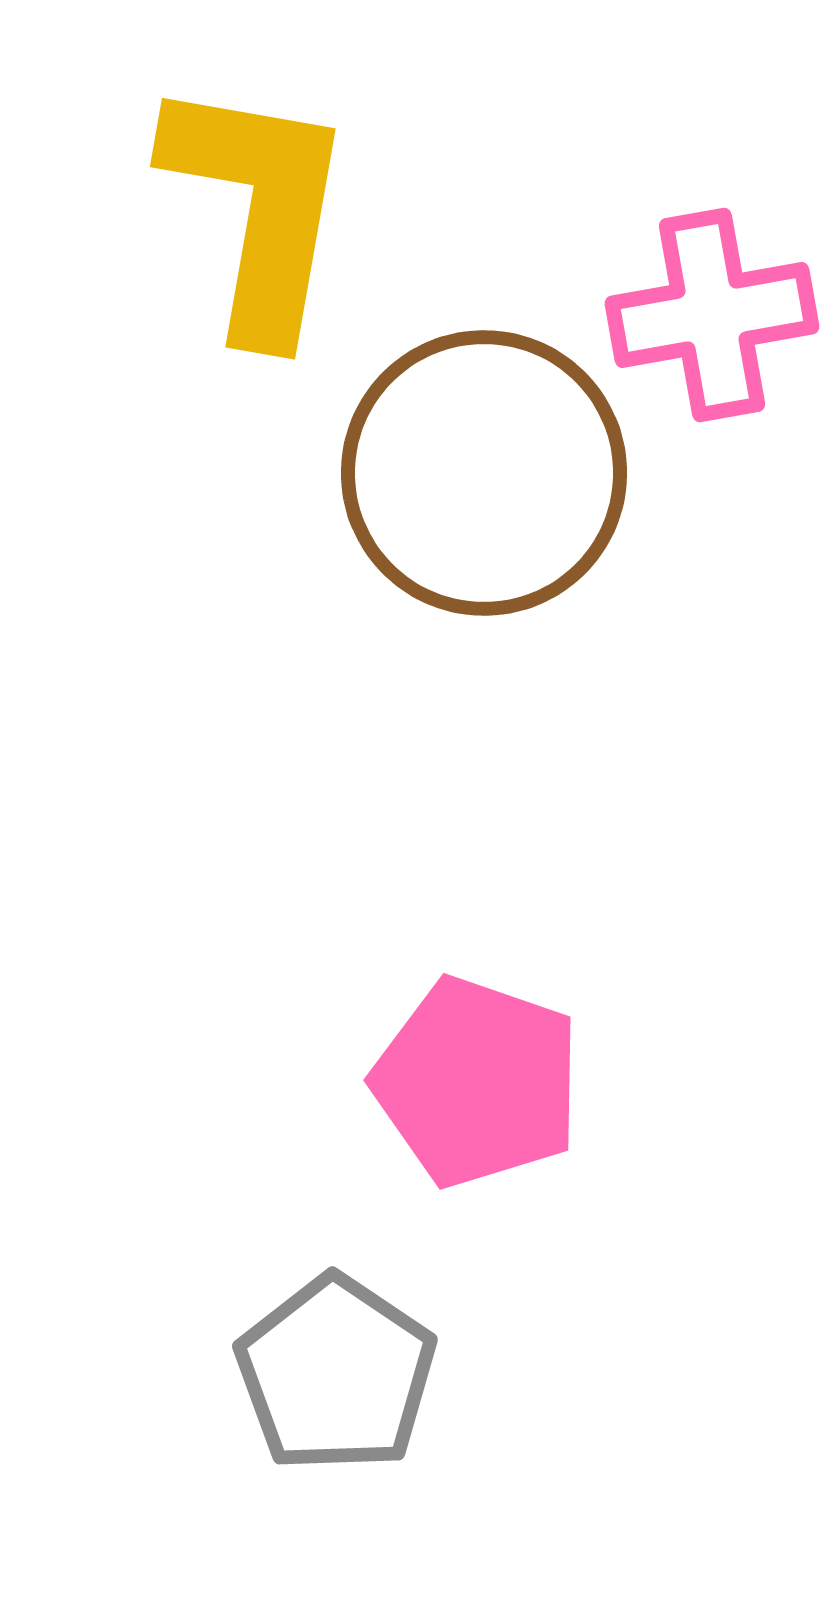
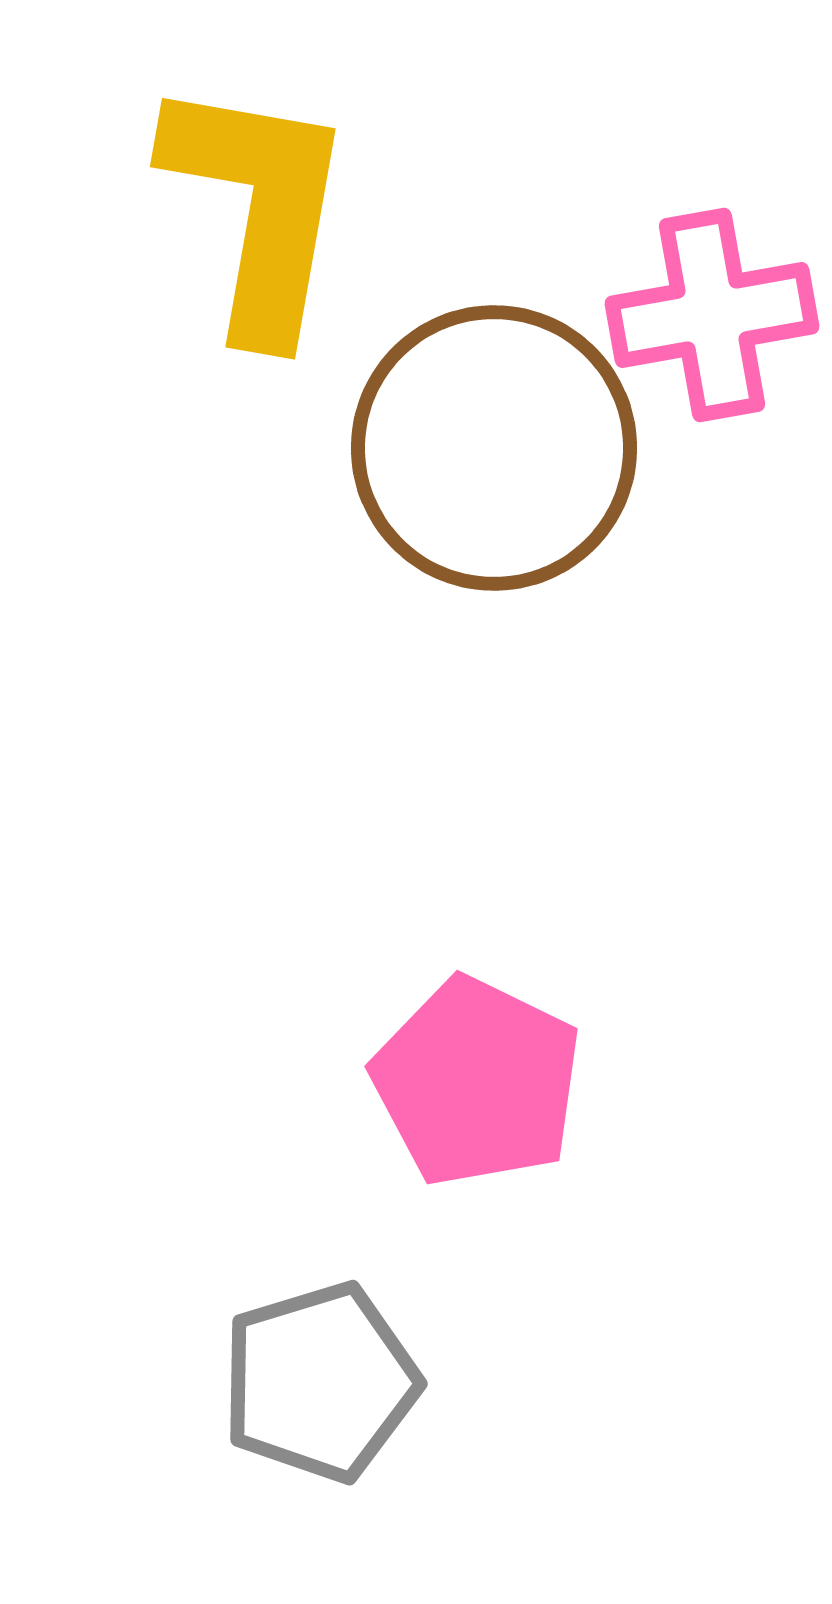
brown circle: moved 10 px right, 25 px up
pink pentagon: rotated 7 degrees clockwise
gray pentagon: moved 16 px left, 8 px down; rotated 21 degrees clockwise
